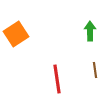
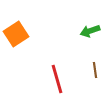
green arrow: rotated 108 degrees counterclockwise
red line: rotated 8 degrees counterclockwise
